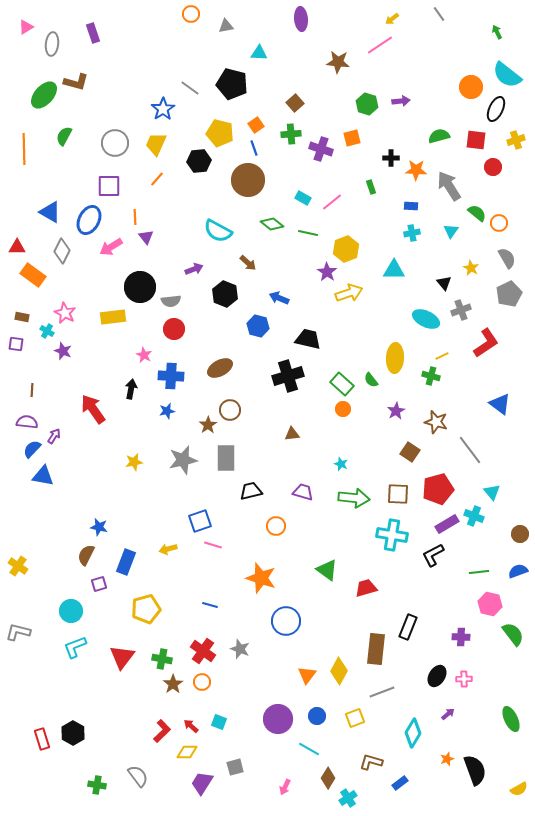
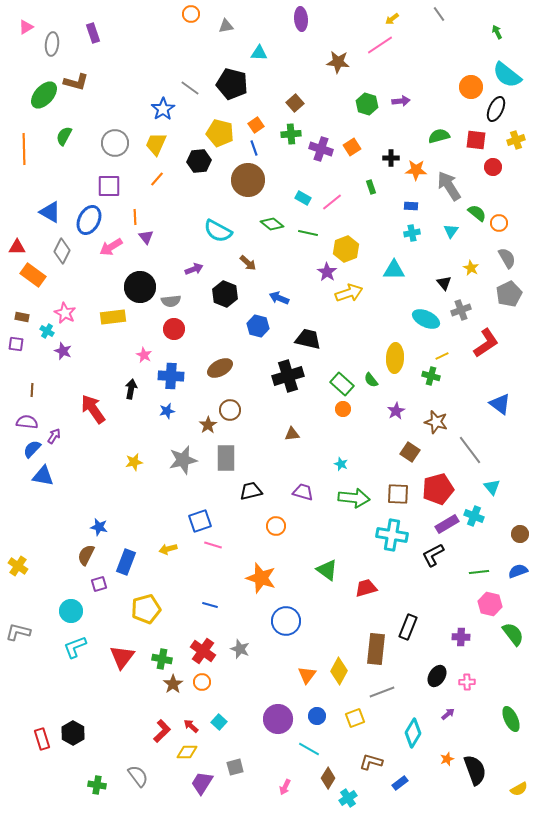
orange square at (352, 138): moved 9 px down; rotated 18 degrees counterclockwise
cyan triangle at (492, 492): moved 5 px up
pink cross at (464, 679): moved 3 px right, 3 px down
cyan square at (219, 722): rotated 21 degrees clockwise
